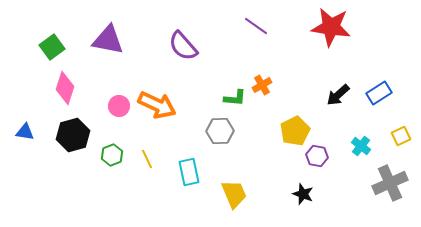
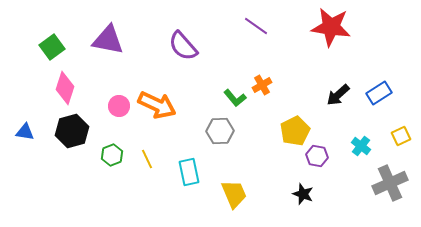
green L-shape: rotated 45 degrees clockwise
black hexagon: moved 1 px left, 4 px up
